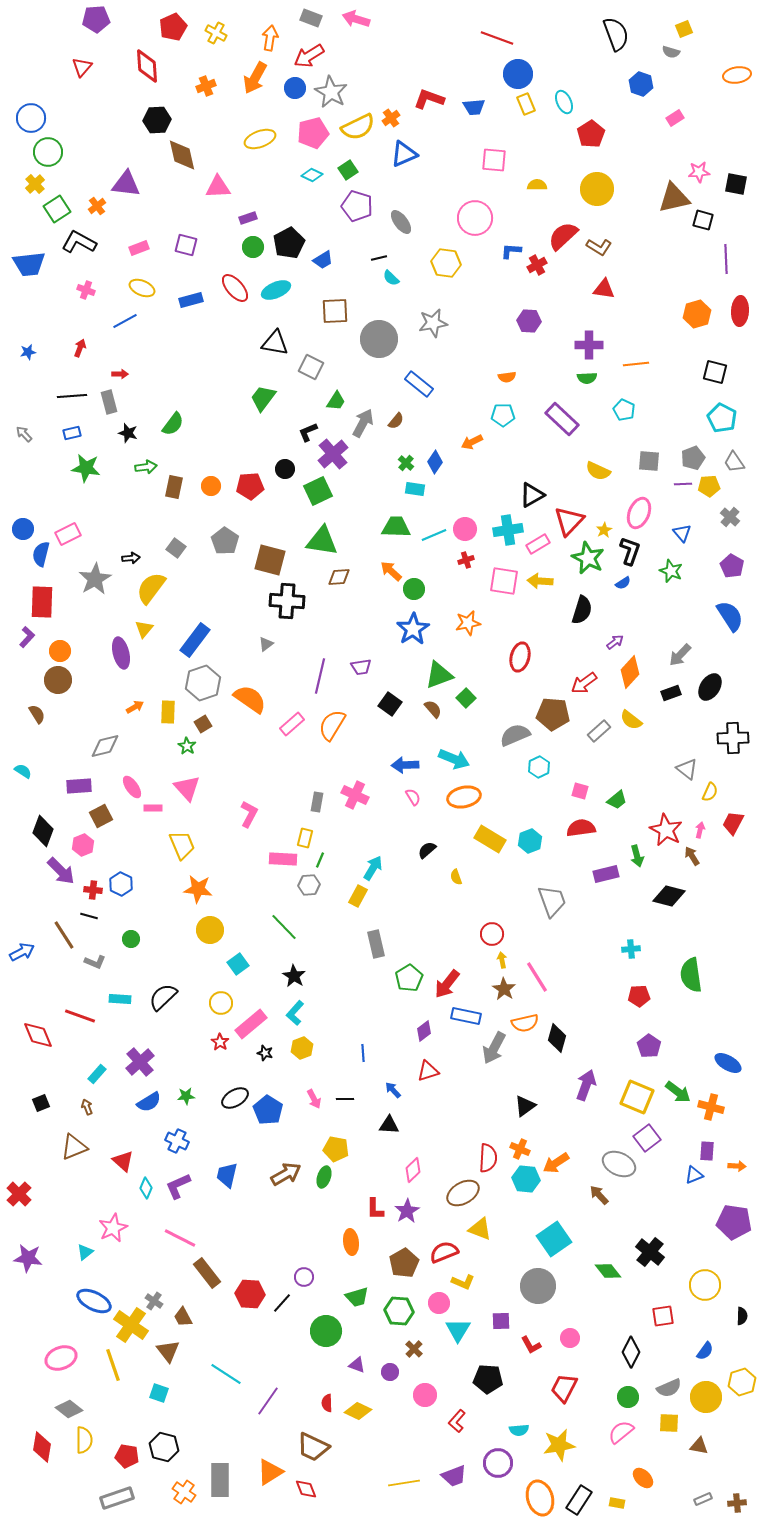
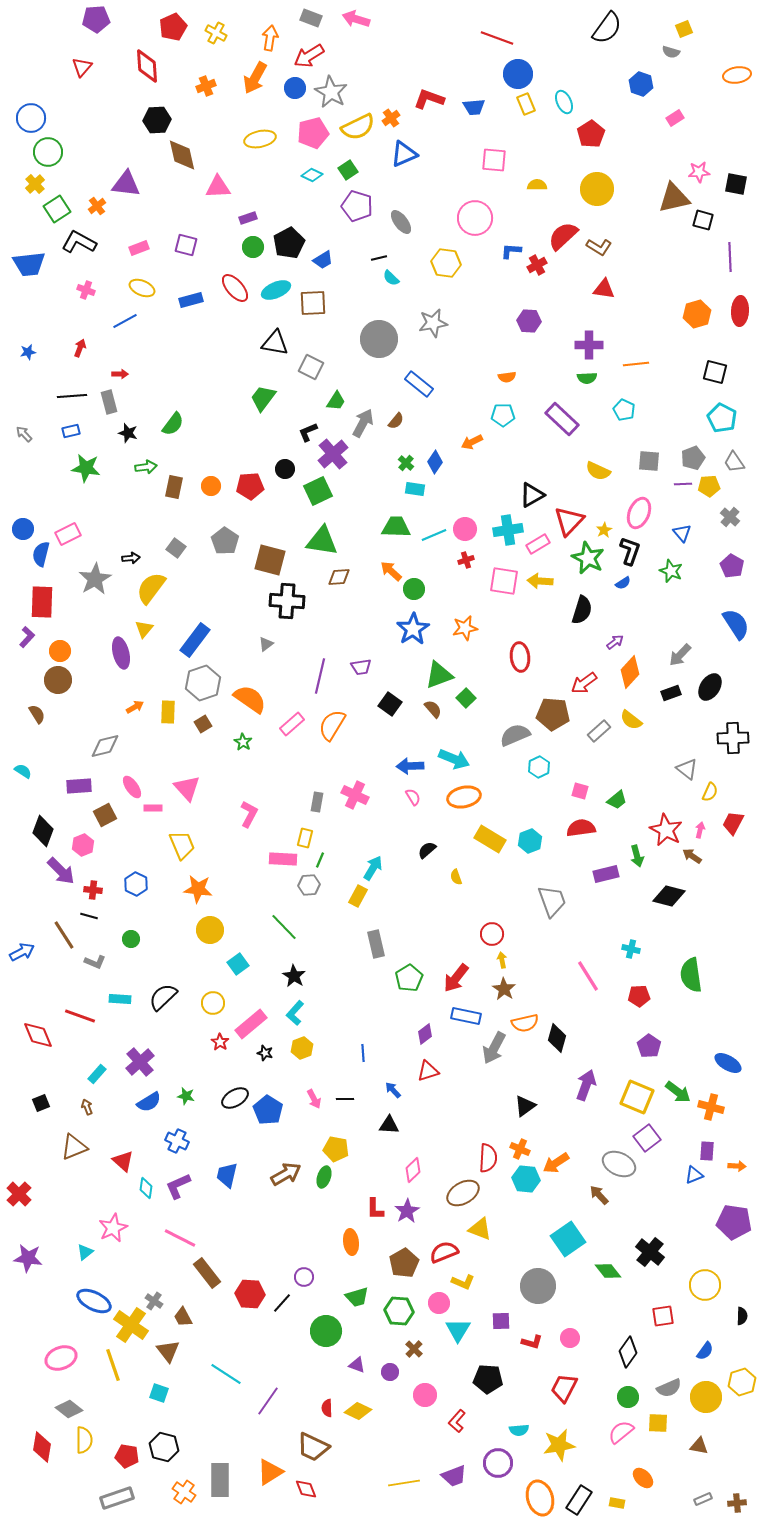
black semicircle at (616, 34): moved 9 px left, 6 px up; rotated 56 degrees clockwise
yellow ellipse at (260, 139): rotated 8 degrees clockwise
purple line at (726, 259): moved 4 px right, 2 px up
brown square at (335, 311): moved 22 px left, 8 px up
blue rectangle at (72, 433): moved 1 px left, 2 px up
blue semicircle at (730, 616): moved 6 px right, 8 px down
orange star at (468, 623): moved 3 px left, 5 px down
red ellipse at (520, 657): rotated 20 degrees counterclockwise
green star at (187, 746): moved 56 px right, 4 px up
blue arrow at (405, 765): moved 5 px right, 1 px down
brown square at (101, 816): moved 4 px right, 1 px up
brown arrow at (692, 856): rotated 24 degrees counterclockwise
blue hexagon at (121, 884): moved 15 px right
cyan cross at (631, 949): rotated 18 degrees clockwise
pink line at (537, 977): moved 51 px right, 1 px up
red arrow at (447, 984): moved 9 px right, 6 px up
yellow circle at (221, 1003): moved 8 px left
purple diamond at (424, 1031): moved 1 px right, 3 px down
green star at (186, 1096): rotated 18 degrees clockwise
cyan diamond at (146, 1188): rotated 15 degrees counterclockwise
cyan square at (554, 1239): moved 14 px right
red L-shape at (531, 1345): moved 1 px right, 3 px up; rotated 45 degrees counterclockwise
black diamond at (631, 1352): moved 3 px left; rotated 8 degrees clockwise
red semicircle at (327, 1403): moved 5 px down
yellow square at (669, 1423): moved 11 px left
